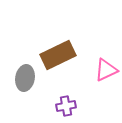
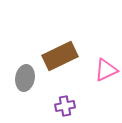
brown rectangle: moved 2 px right, 1 px down
purple cross: moved 1 px left
